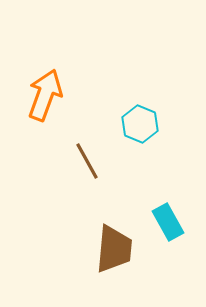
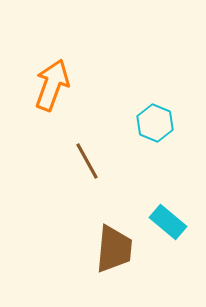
orange arrow: moved 7 px right, 10 px up
cyan hexagon: moved 15 px right, 1 px up
cyan rectangle: rotated 21 degrees counterclockwise
